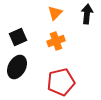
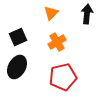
orange triangle: moved 4 px left
orange cross: moved 1 px right, 1 px down; rotated 12 degrees counterclockwise
red pentagon: moved 2 px right, 5 px up
